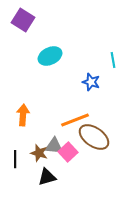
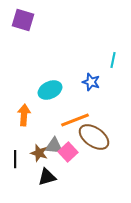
purple square: rotated 15 degrees counterclockwise
cyan ellipse: moved 34 px down
cyan line: rotated 21 degrees clockwise
orange arrow: moved 1 px right
